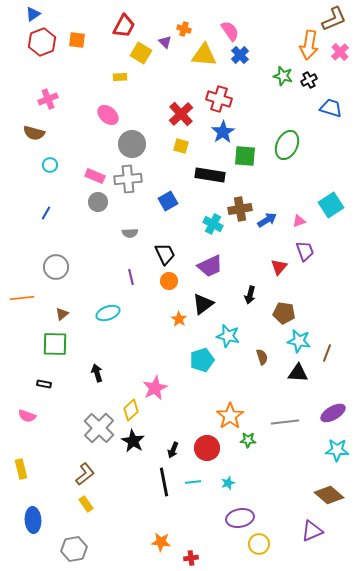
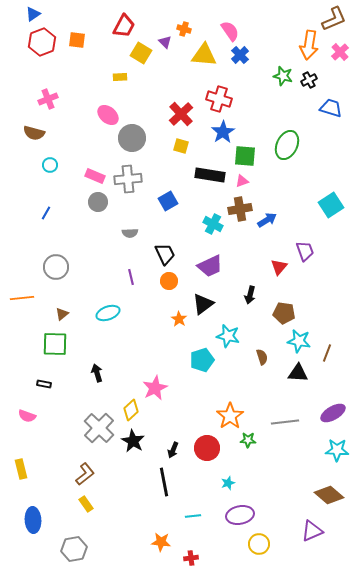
gray circle at (132, 144): moved 6 px up
pink triangle at (299, 221): moved 57 px left, 40 px up
cyan line at (193, 482): moved 34 px down
purple ellipse at (240, 518): moved 3 px up
